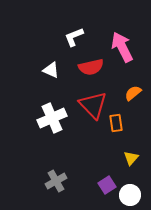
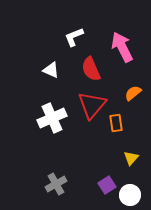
red semicircle: moved 2 px down; rotated 80 degrees clockwise
red triangle: moved 1 px left; rotated 24 degrees clockwise
gray cross: moved 3 px down
